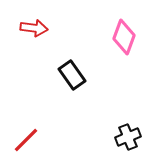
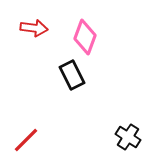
pink diamond: moved 39 px left
black rectangle: rotated 8 degrees clockwise
black cross: rotated 35 degrees counterclockwise
